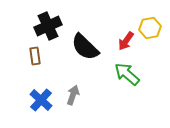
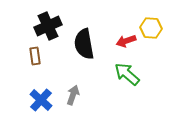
yellow hexagon: moved 1 px right; rotated 15 degrees clockwise
red arrow: rotated 36 degrees clockwise
black semicircle: moved 1 px left, 3 px up; rotated 36 degrees clockwise
